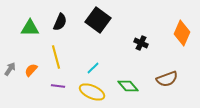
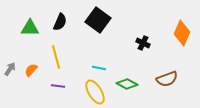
black cross: moved 2 px right
cyan line: moved 6 px right; rotated 56 degrees clockwise
green diamond: moved 1 px left, 2 px up; rotated 20 degrees counterclockwise
yellow ellipse: moved 3 px right; rotated 35 degrees clockwise
